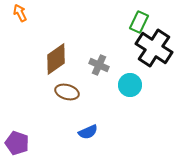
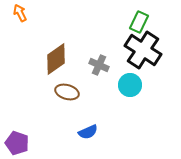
black cross: moved 11 px left, 2 px down
